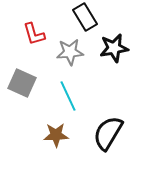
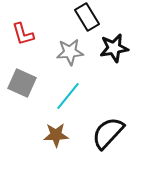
black rectangle: moved 2 px right
red L-shape: moved 11 px left
cyan line: rotated 64 degrees clockwise
black semicircle: rotated 12 degrees clockwise
